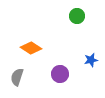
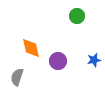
orange diamond: rotated 45 degrees clockwise
blue star: moved 3 px right
purple circle: moved 2 px left, 13 px up
